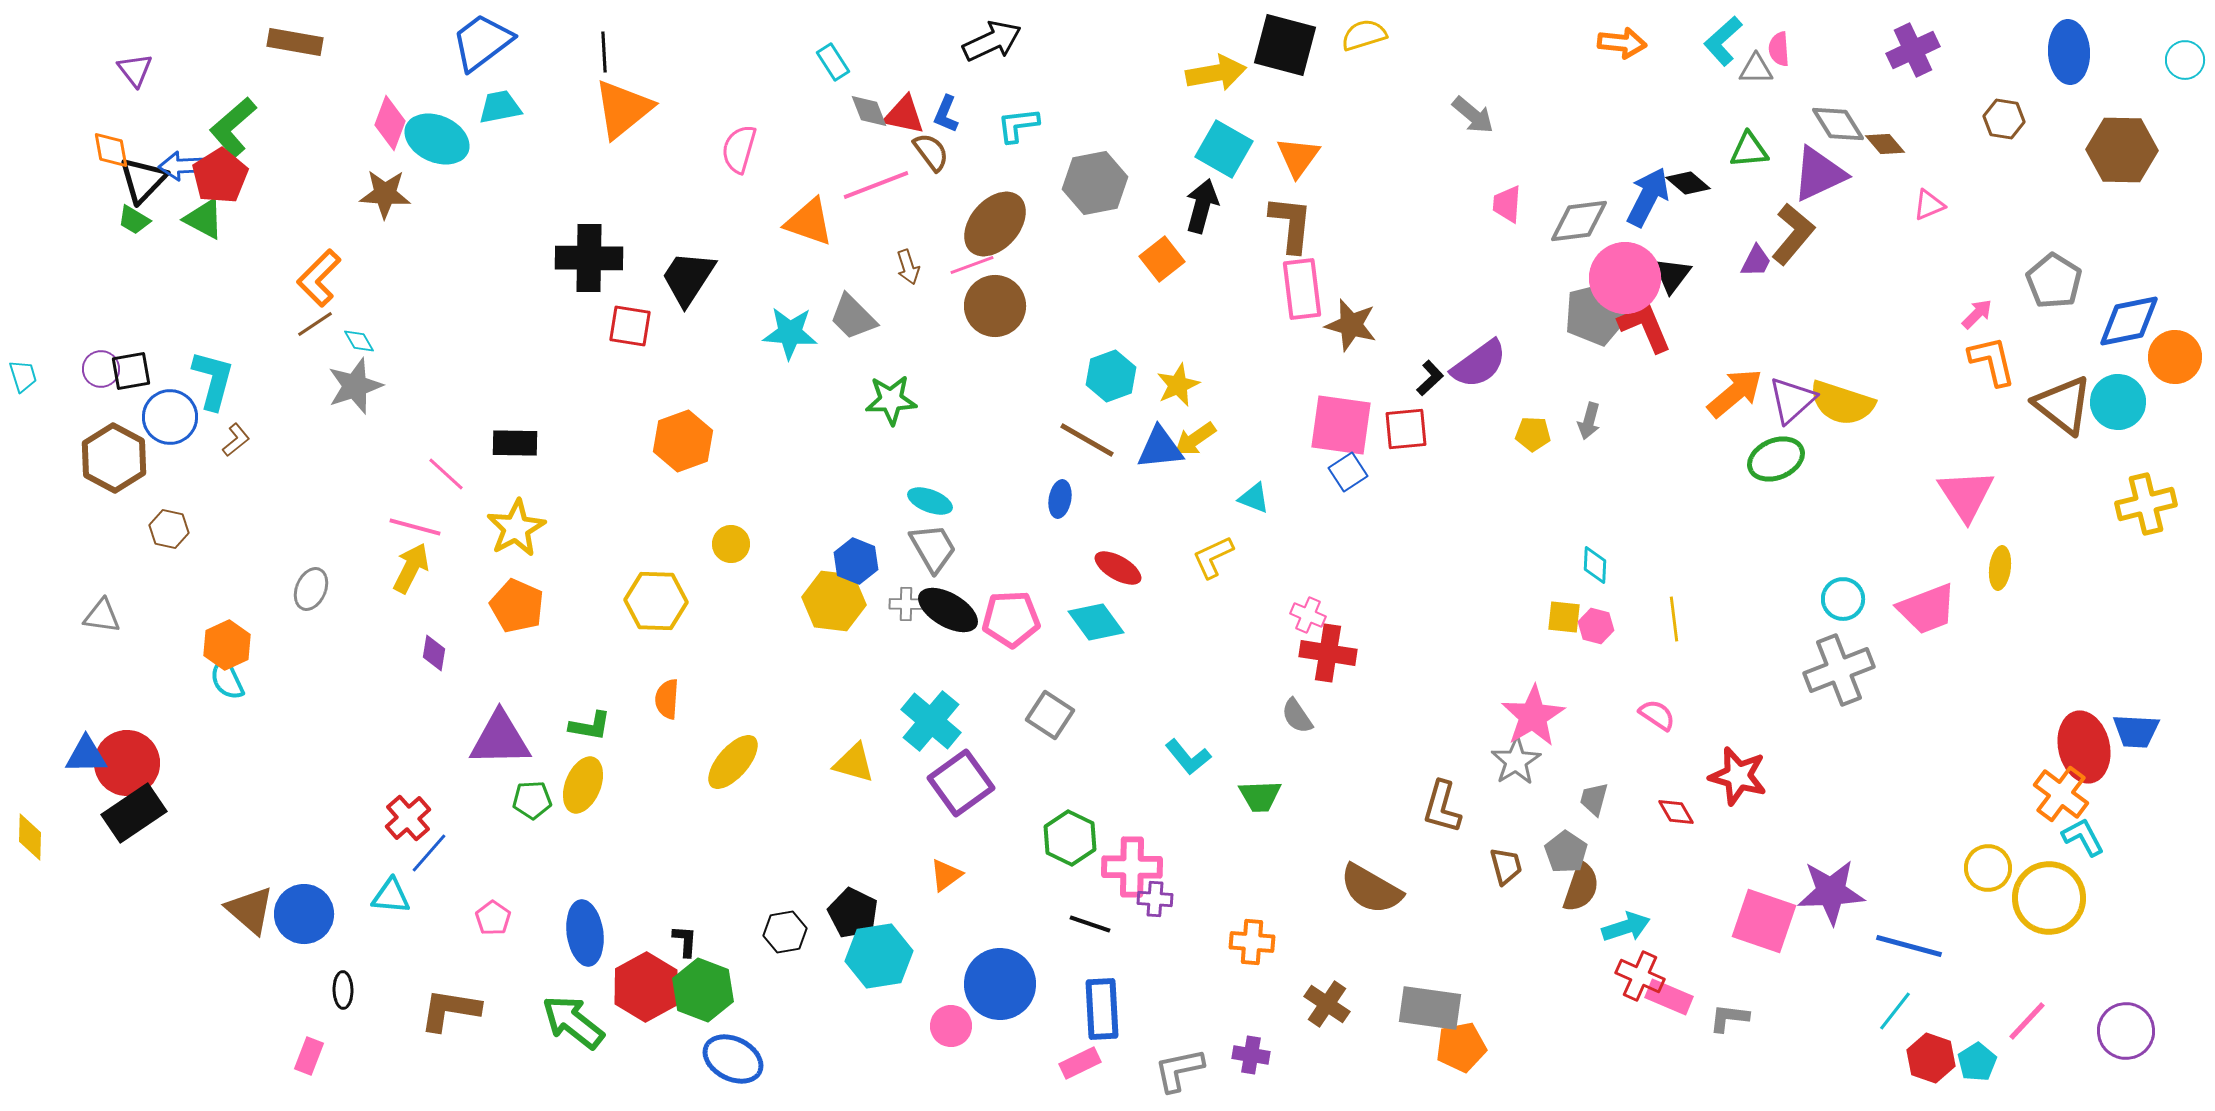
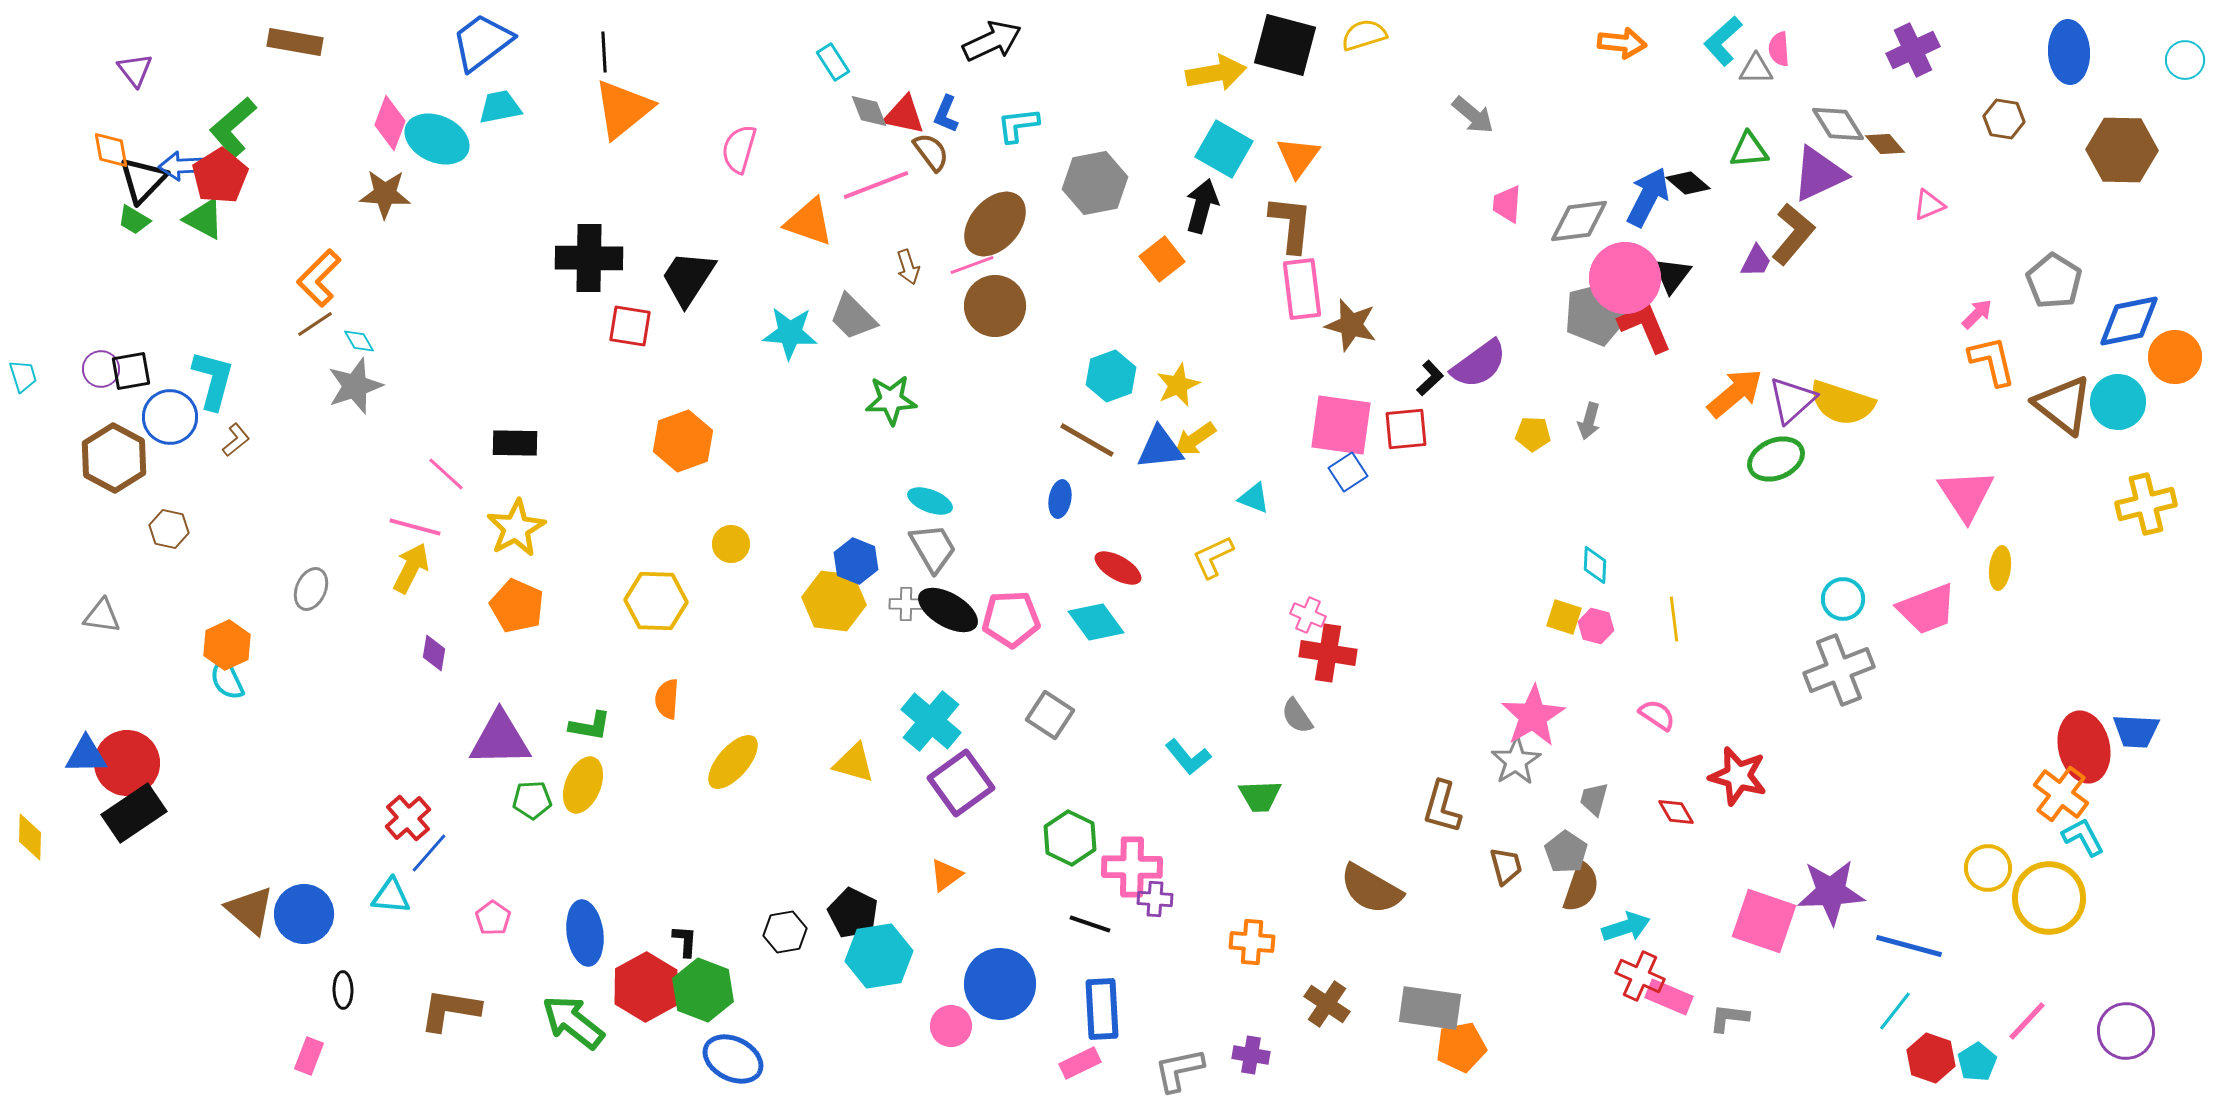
yellow square at (1564, 617): rotated 12 degrees clockwise
